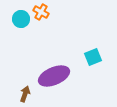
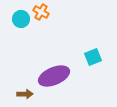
brown arrow: rotated 70 degrees clockwise
